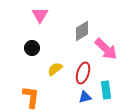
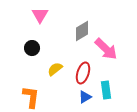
blue triangle: rotated 16 degrees counterclockwise
